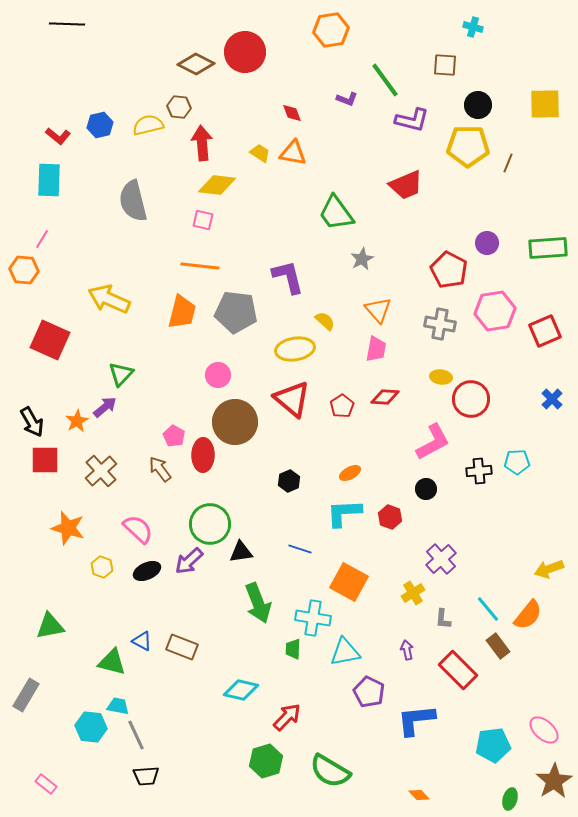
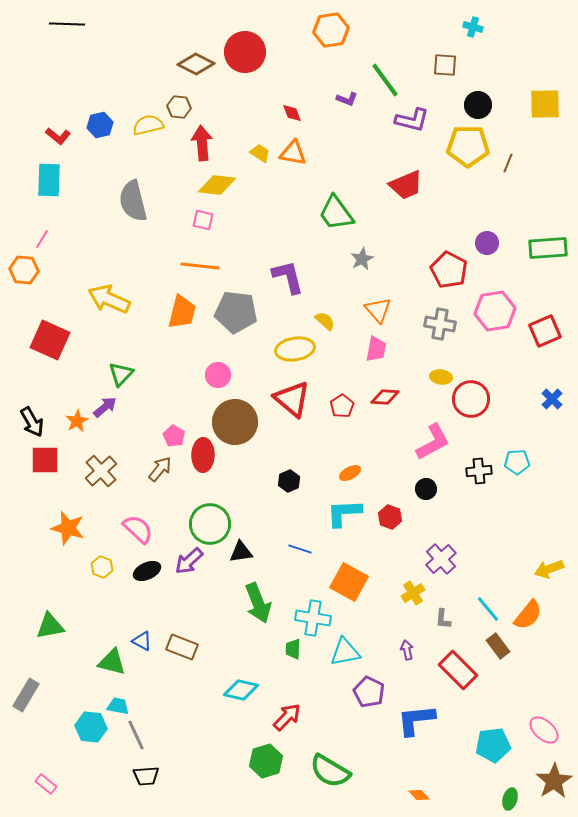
brown arrow at (160, 469): rotated 76 degrees clockwise
